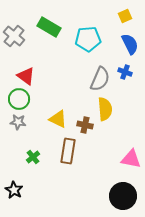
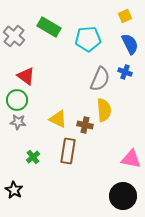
green circle: moved 2 px left, 1 px down
yellow semicircle: moved 1 px left, 1 px down
